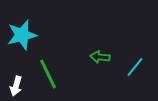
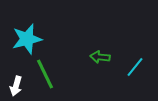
cyan star: moved 5 px right, 4 px down
green line: moved 3 px left
